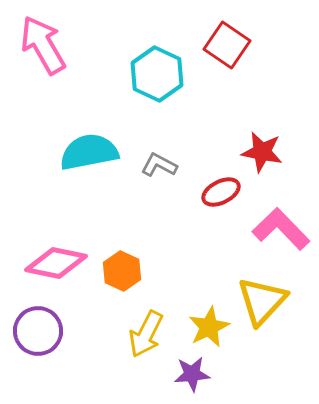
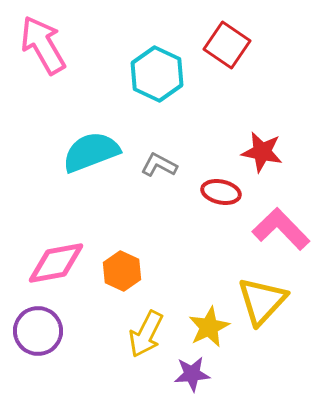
cyan semicircle: moved 2 px right; rotated 10 degrees counterclockwise
red ellipse: rotated 39 degrees clockwise
pink diamond: rotated 22 degrees counterclockwise
